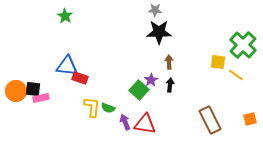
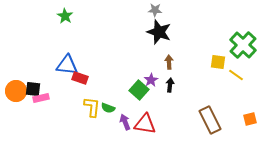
black star: rotated 20 degrees clockwise
blue triangle: moved 1 px up
